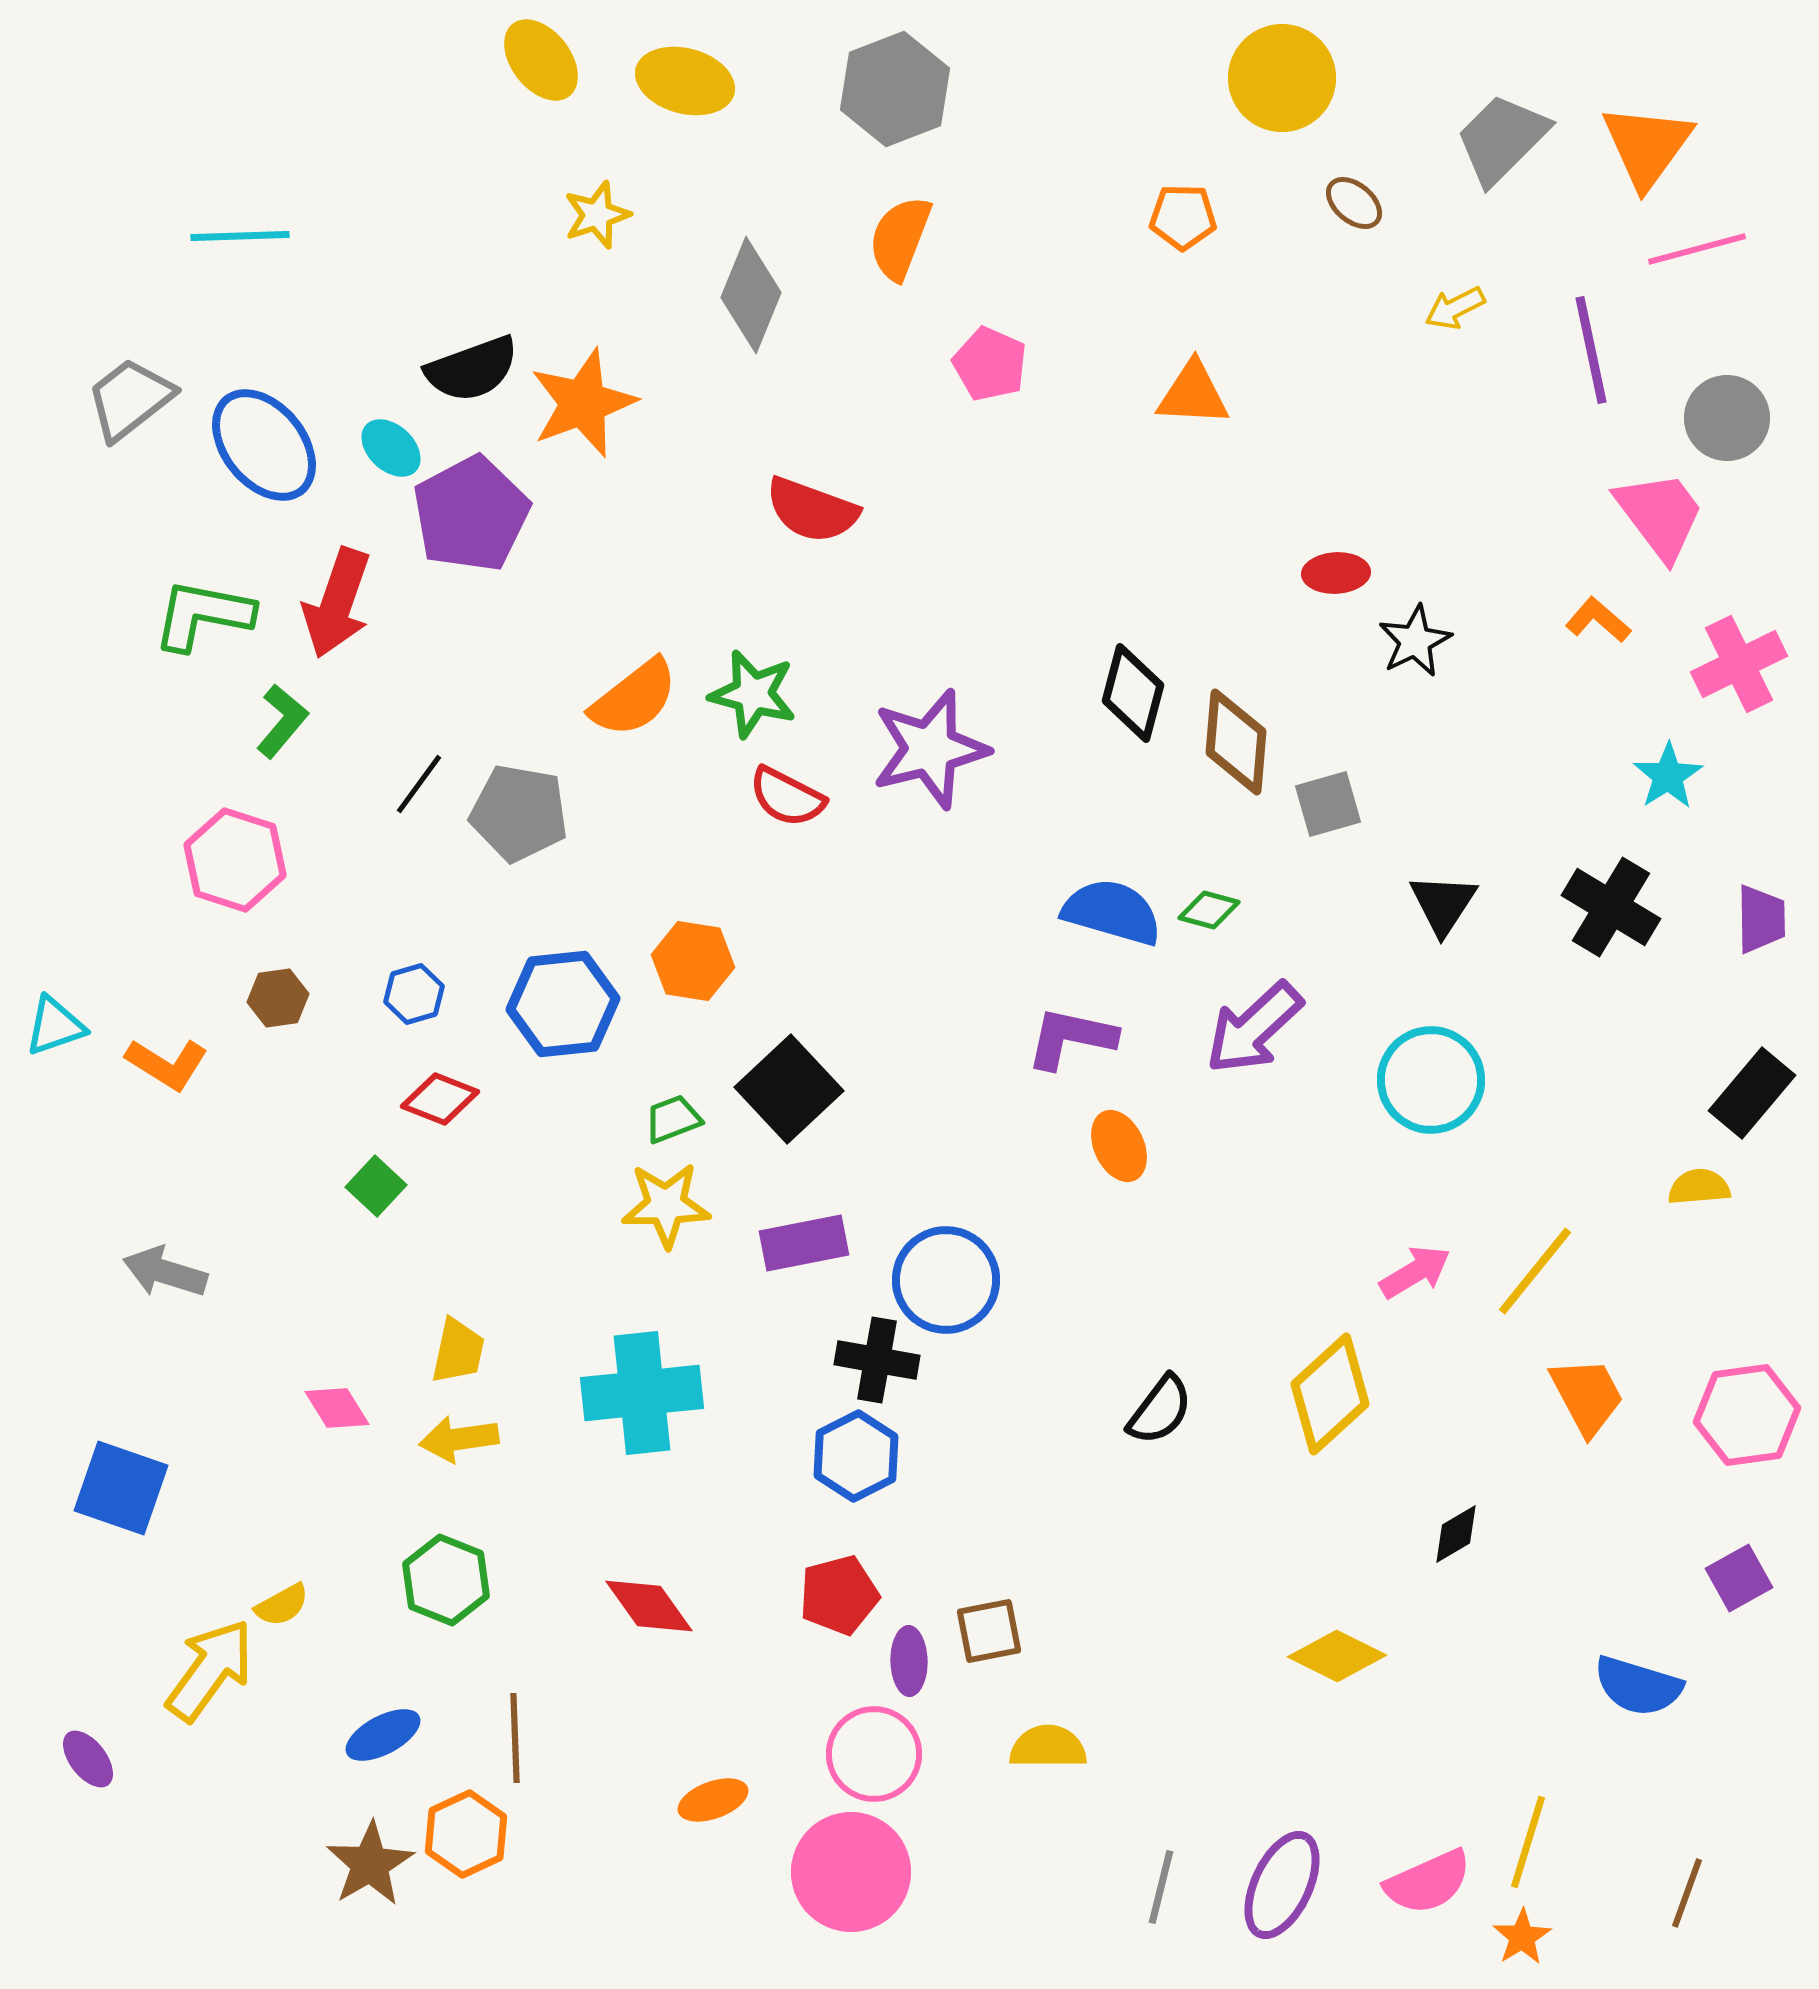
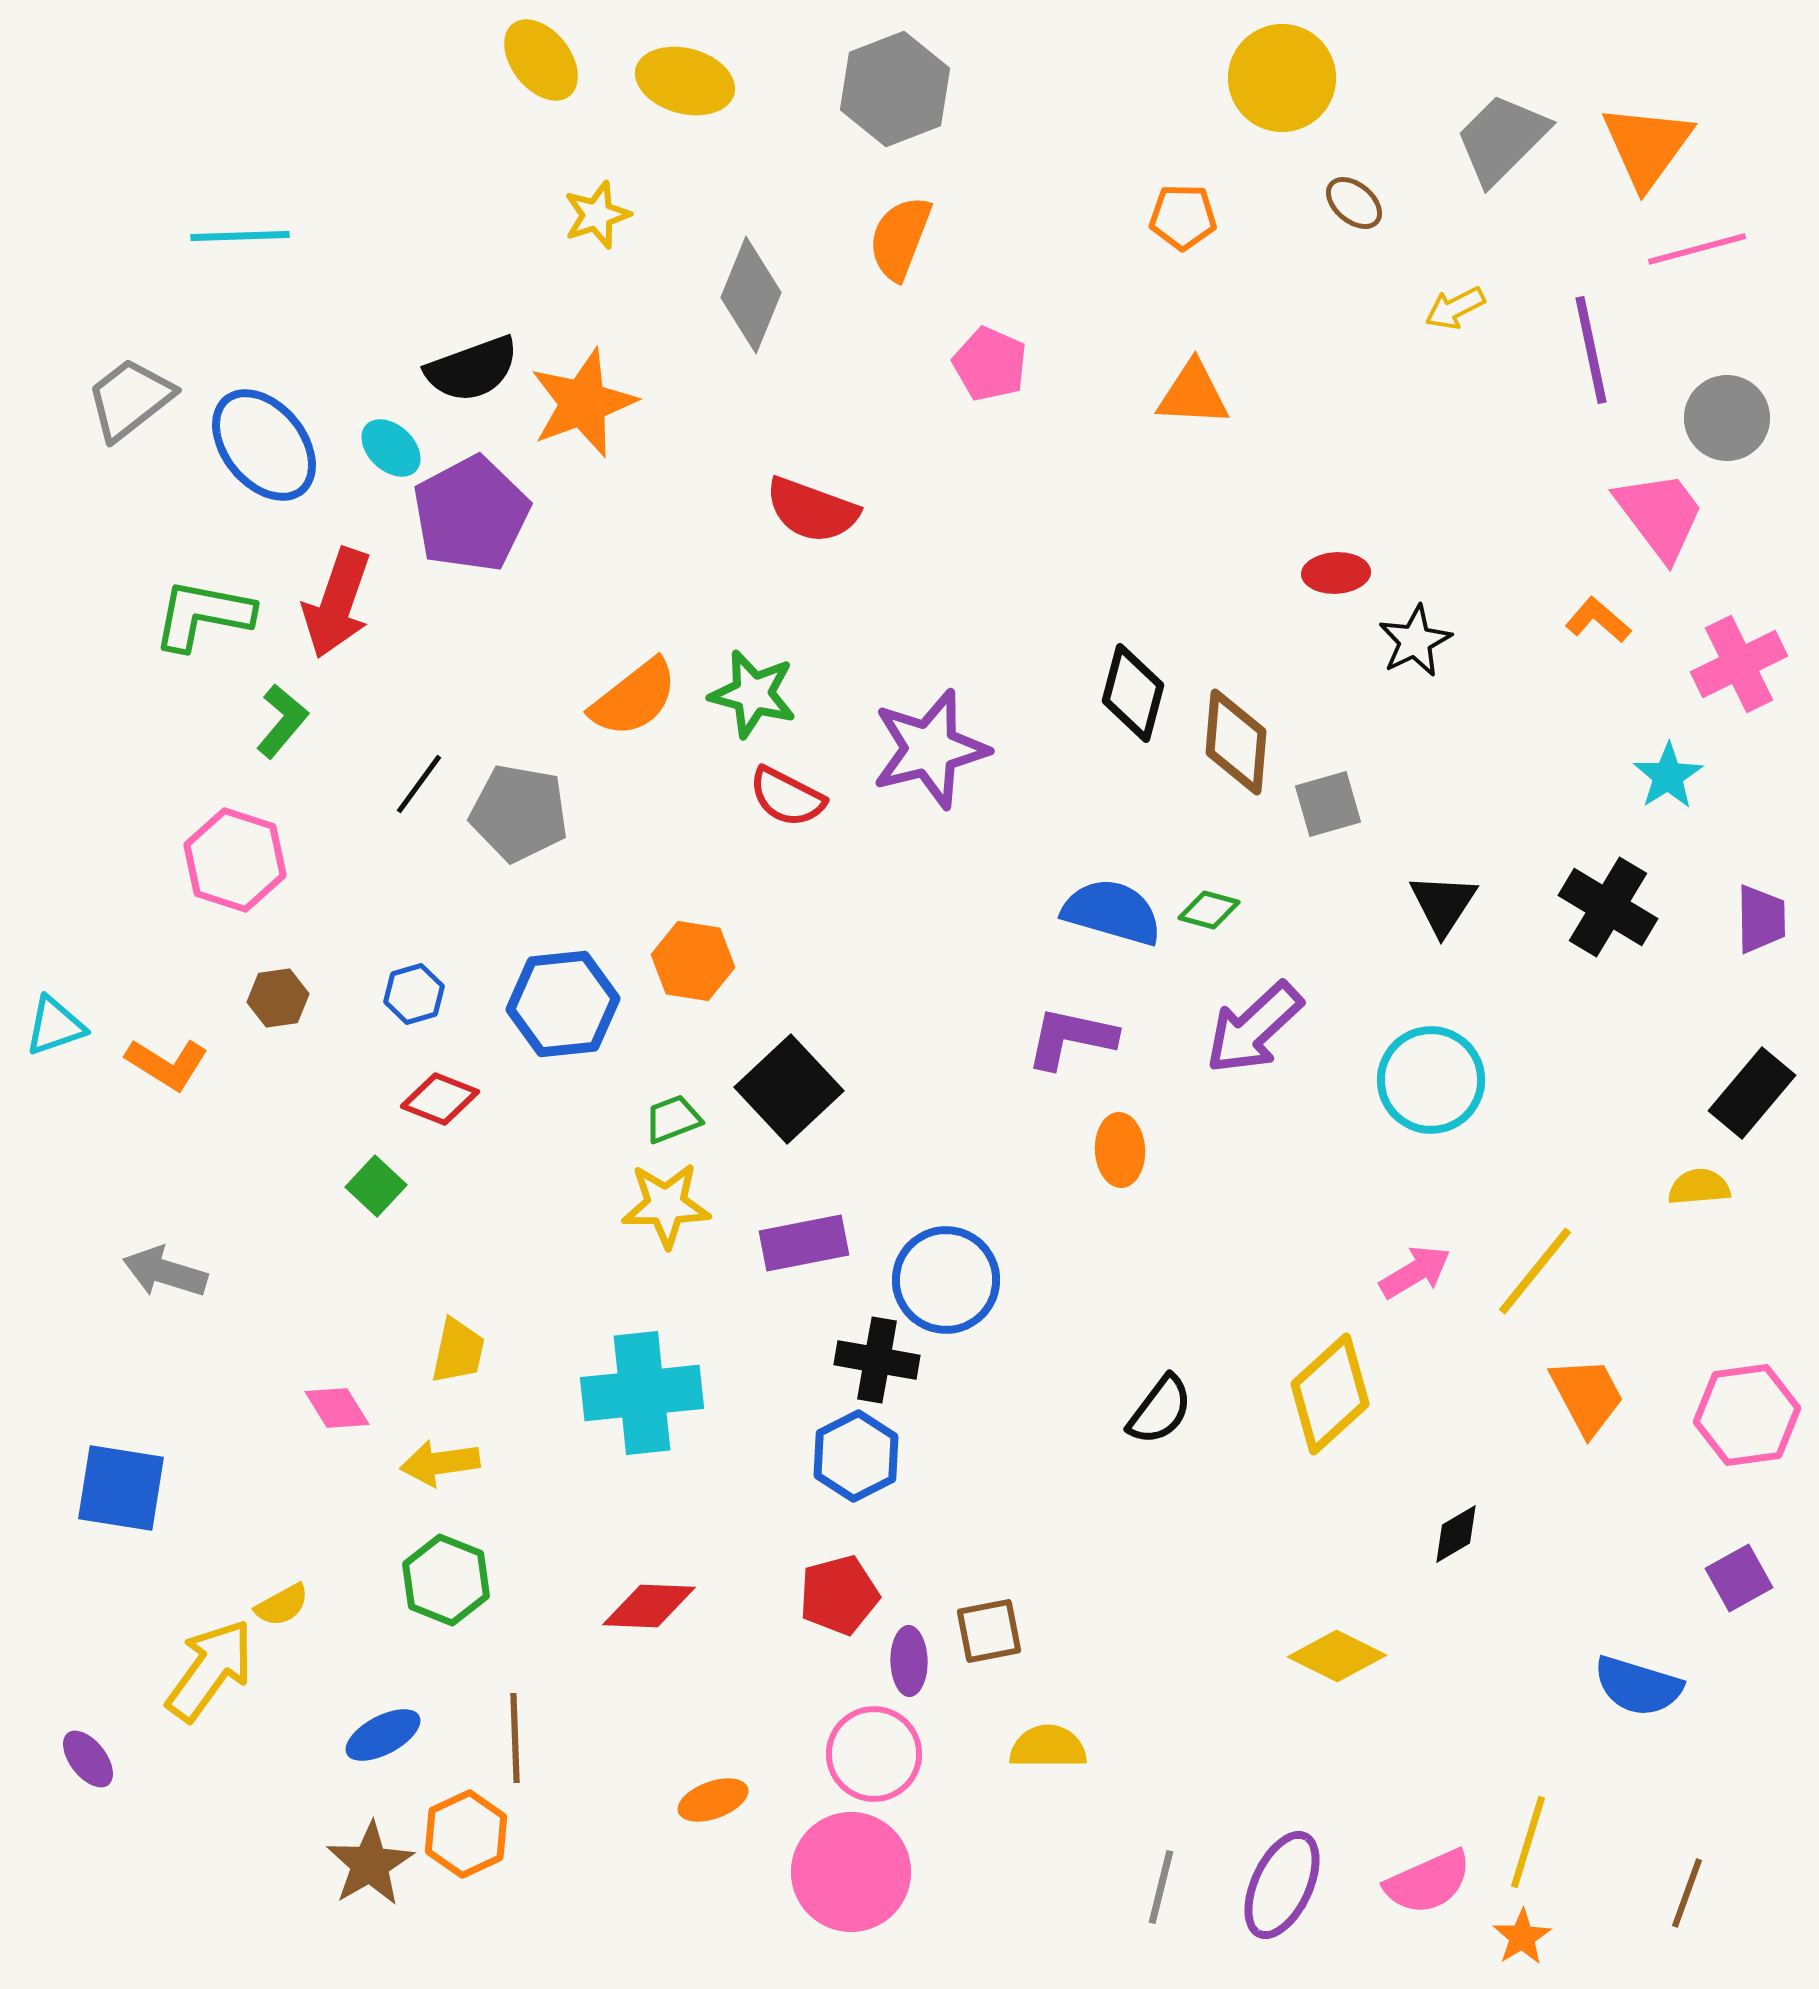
black cross at (1611, 907): moved 3 px left
orange ellipse at (1119, 1146): moved 1 px right, 4 px down; rotated 22 degrees clockwise
yellow arrow at (459, 1439): moved 19 px left, 24 px down
blue square at (121, 1488): rotated 10 degrees counterclockwise
red diamond at (649, 1606): rotated 52 degrees counterclockwise
